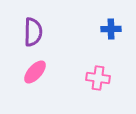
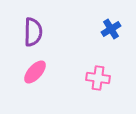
blue cross: rotated 30 degrees counterclockwise
